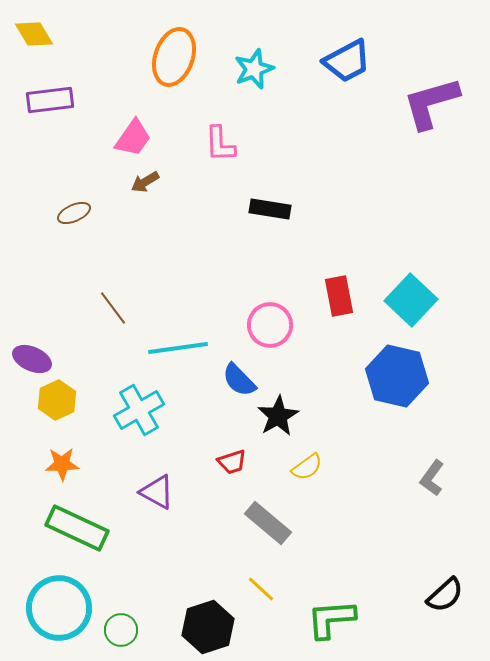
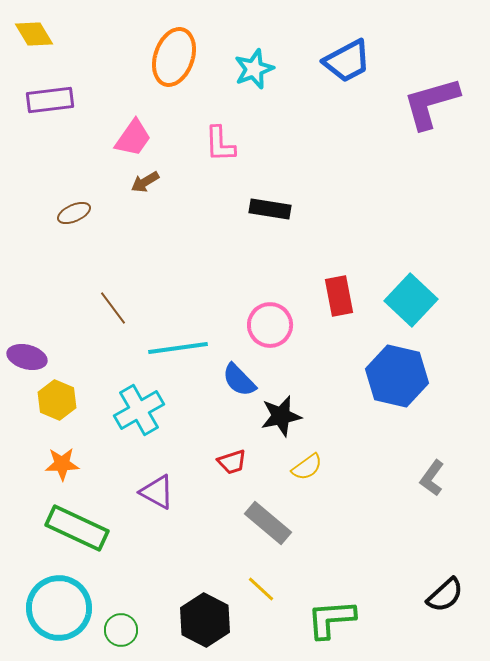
purple ellipse: moved 5 px left, 2 px up; rotated 9 degrees counterclockwise
yellow hexagon: rotated 12 degrees counterclockwise
black star: moved 3 px right; rotated 18 degrees clockwise
black hexagon: moved 3 px left, 7 px up; rotated 15 degrees counterclockwise
